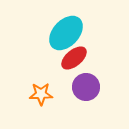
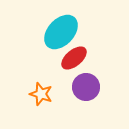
cyan ellipse: moved 5 px left, 1 px up
orange star: rotated 20 degrees clockwise
